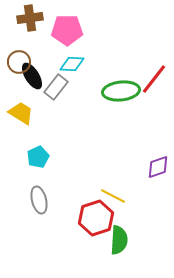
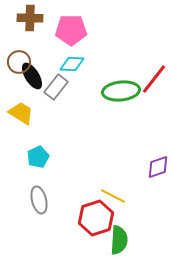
brown cross: rotated 10 degrees clockwise
pink pentagon: moved 4 px right
